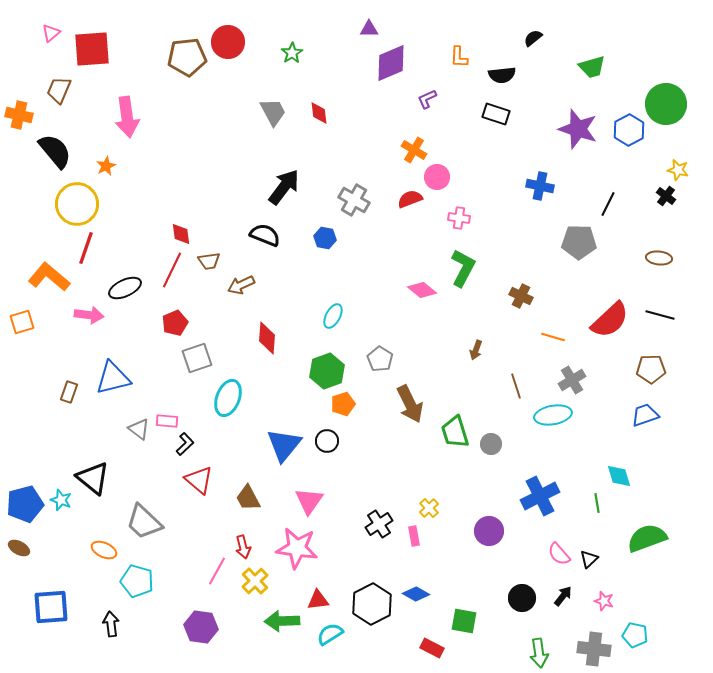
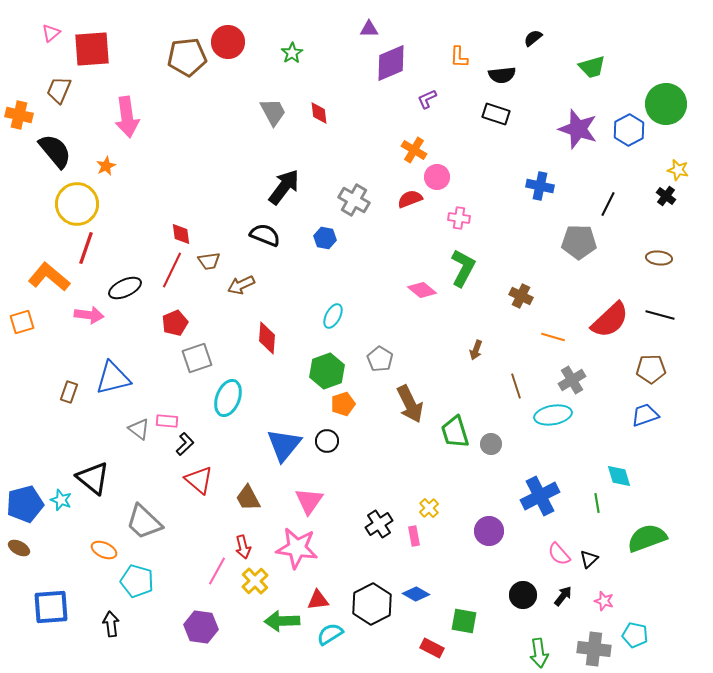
black circle at (522, 598): moved 1 px right, 3 px up
